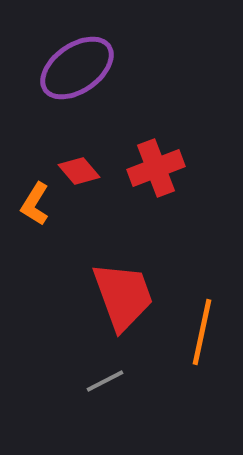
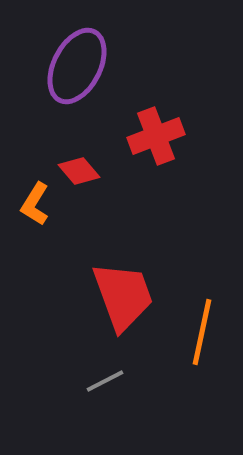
purple ellipse: moved 2 px up; rotated 28 degrees counterclockwise
red cross: moved 32 px up
